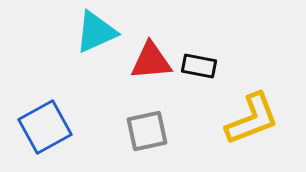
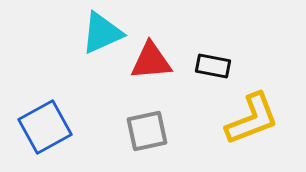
cyan triangle: moved 6 px right, 1 px down
black rectangle: moved 14 px right
